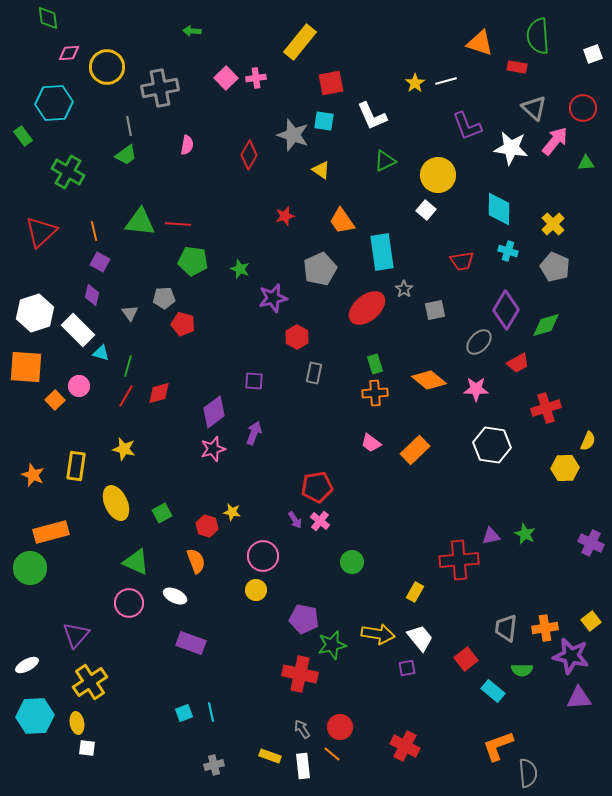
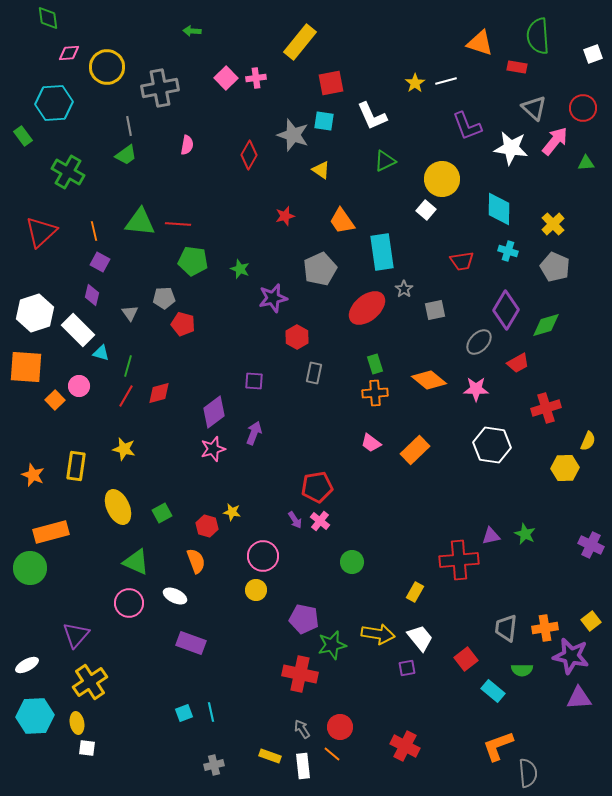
yellow circle at (438, 175): moved 4 px right, 4 px down
yellow ellipse at (116, 503): moved 2 px right, 4 px down
purple cross at (591, 543): moved 2 px down
